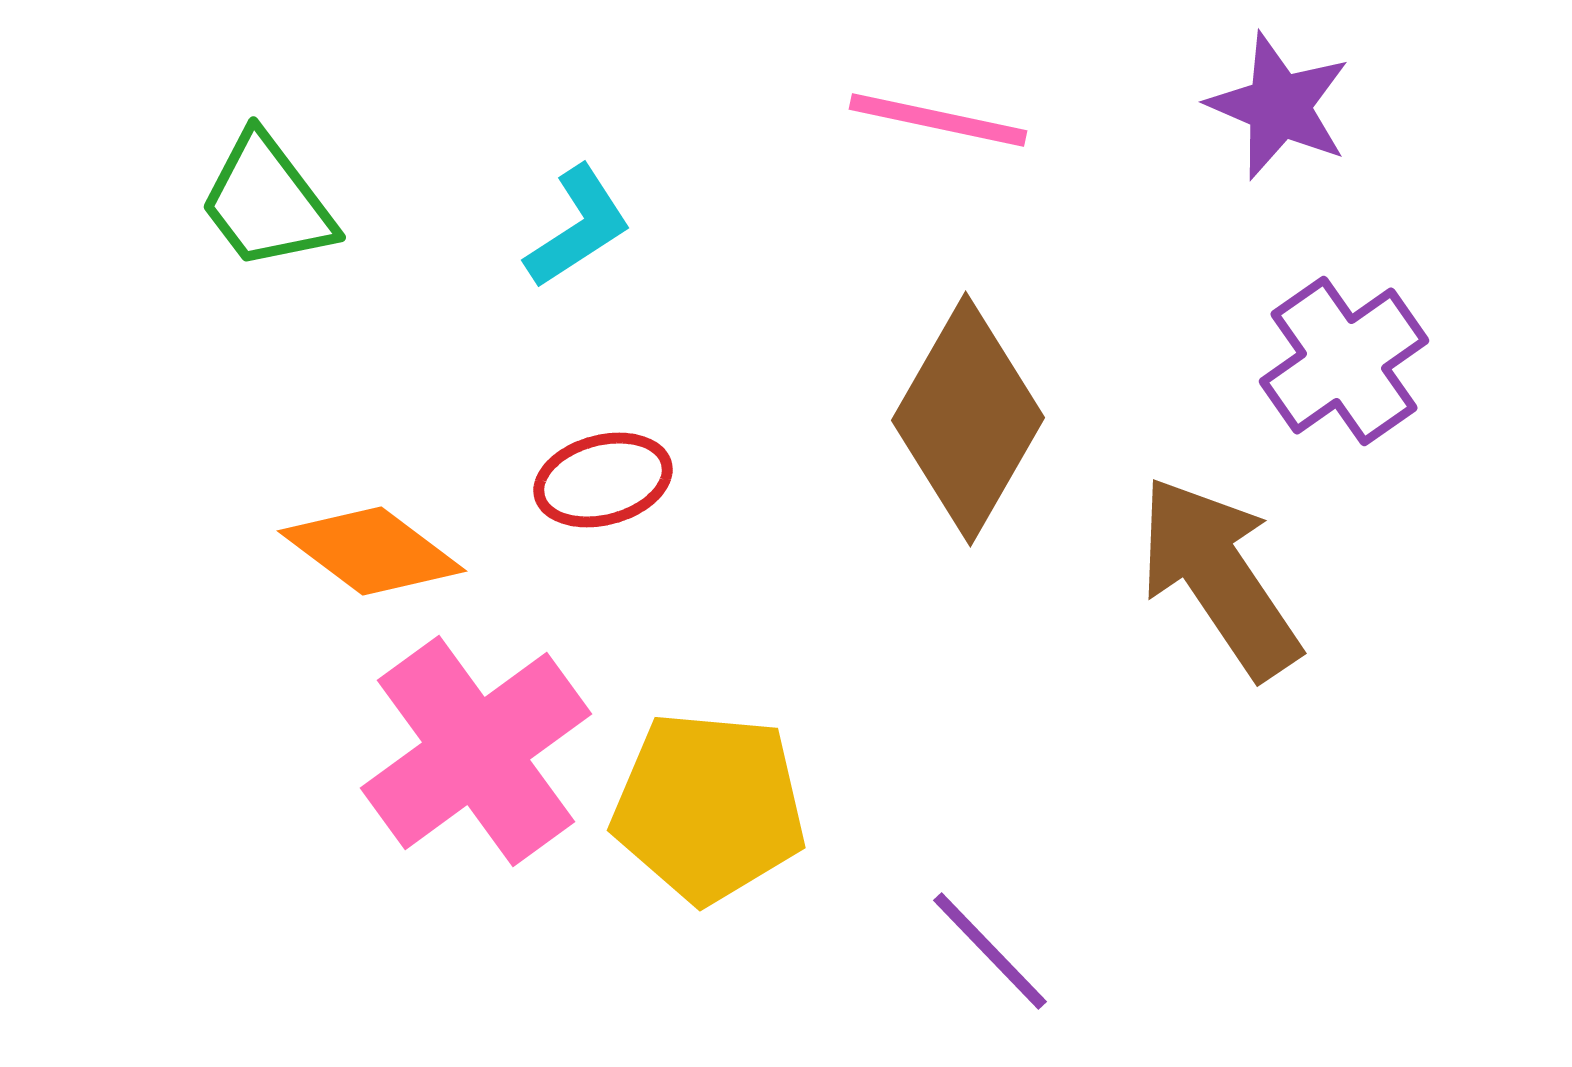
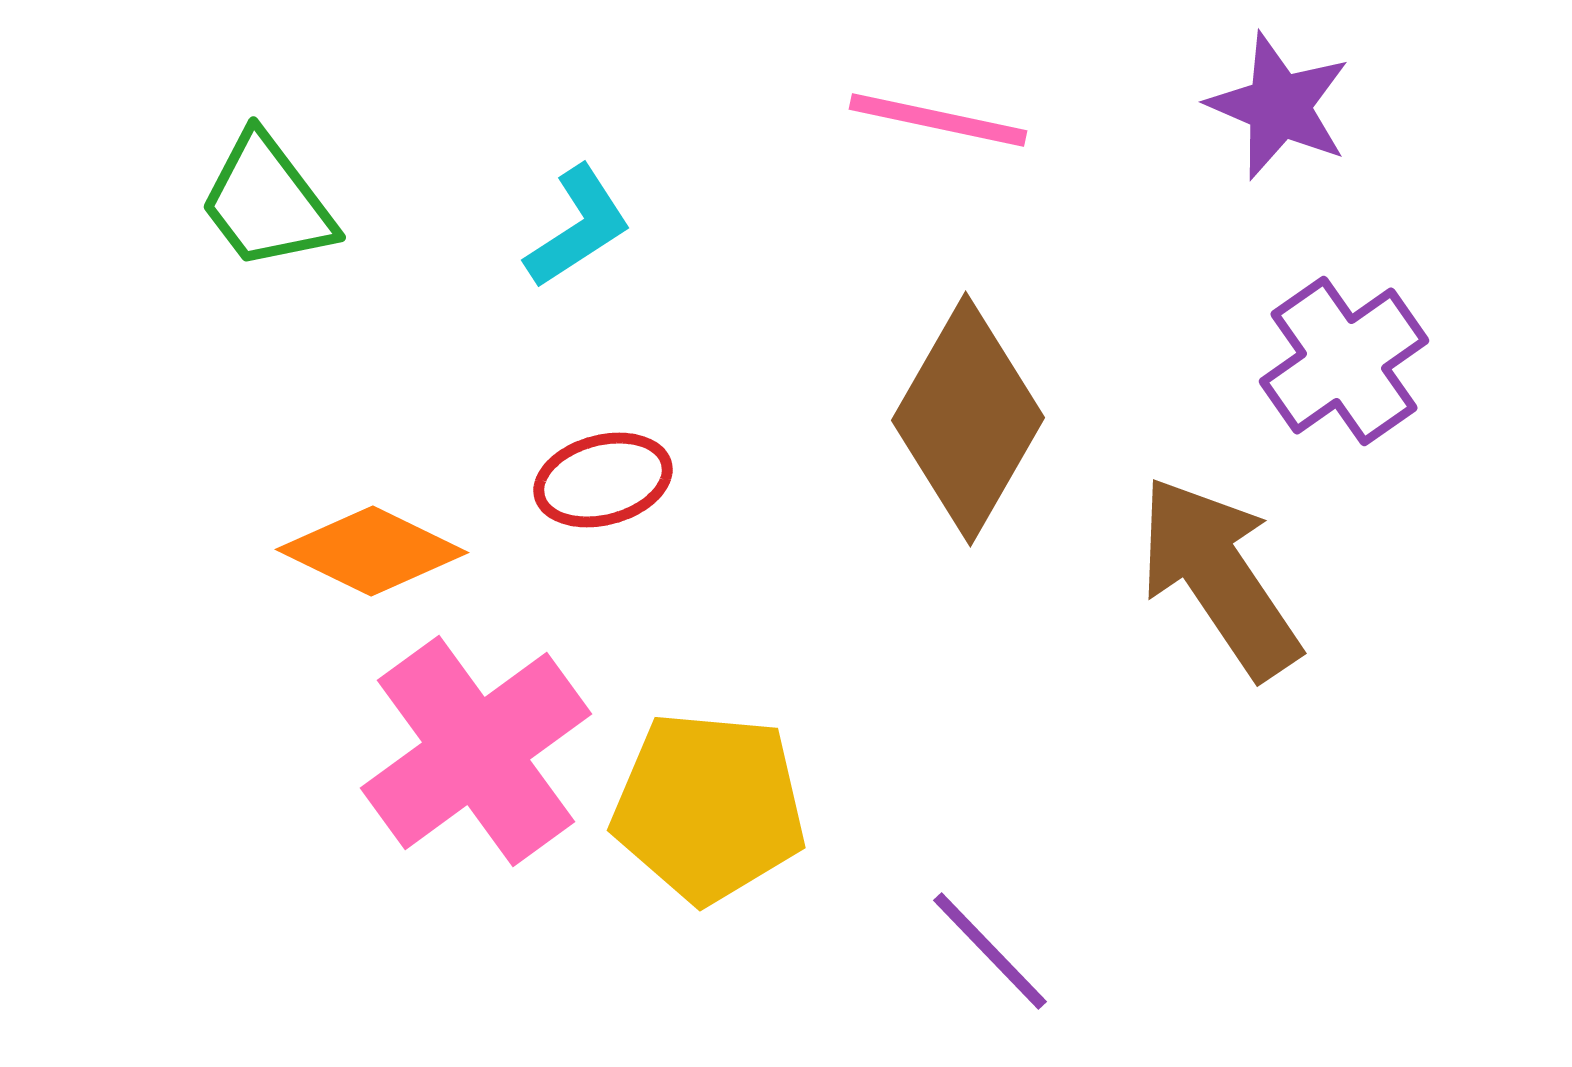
orange diamond: rotated 11 degrees counterclockwise
